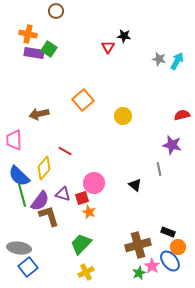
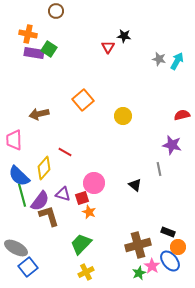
red line: moved 1 px down
gray ellipse: moved 3 px left; rotated 20 degrees clockwise
